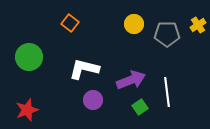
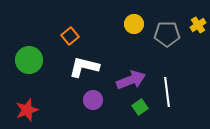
orange square: moved 13 px down; rotated 12 degrees clockwise
green circle: moved 3 px down
white L-shape: moved 2 px up
